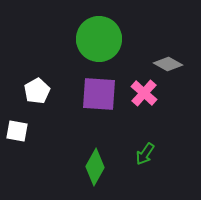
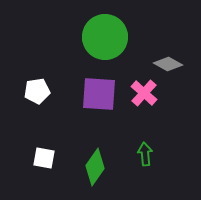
green circle: moved 6 px right, 2 px up
white pentagon: rotated 20 degrees clockwise
white square: moved 27 px right, 27 px down
green arrow: rotated 140 degrees clockwise
green diamond: rotated 6 degrees clockwise
